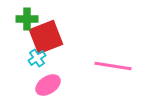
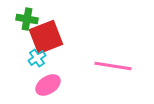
green cross: rotated 10 degrees clockwise
